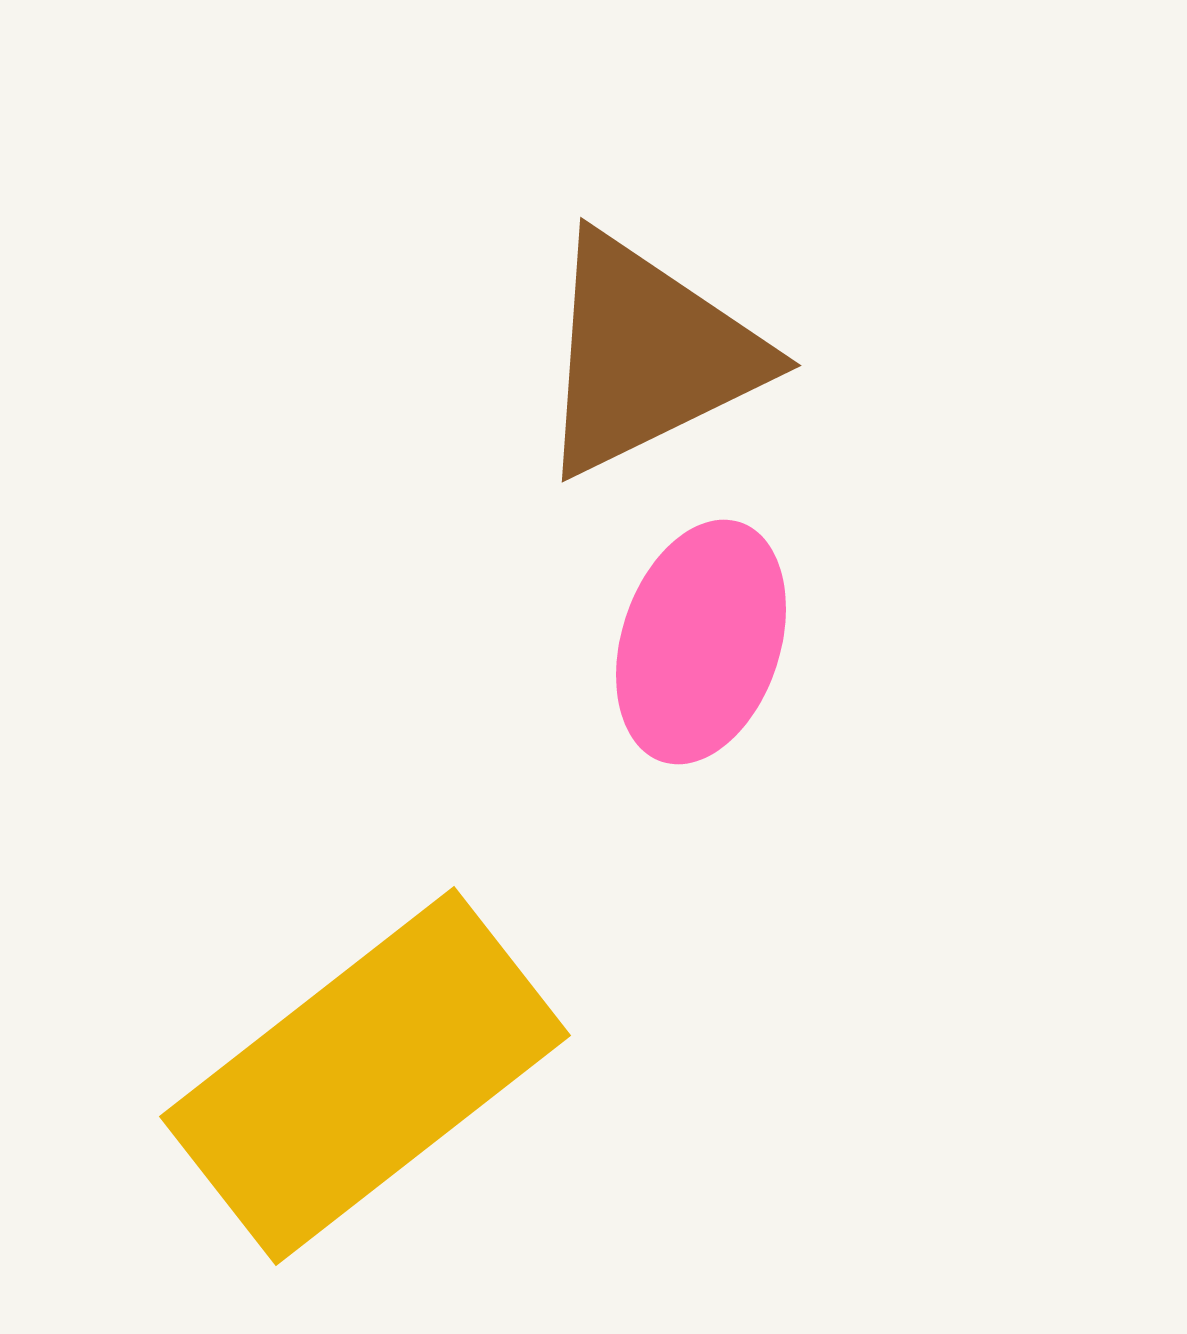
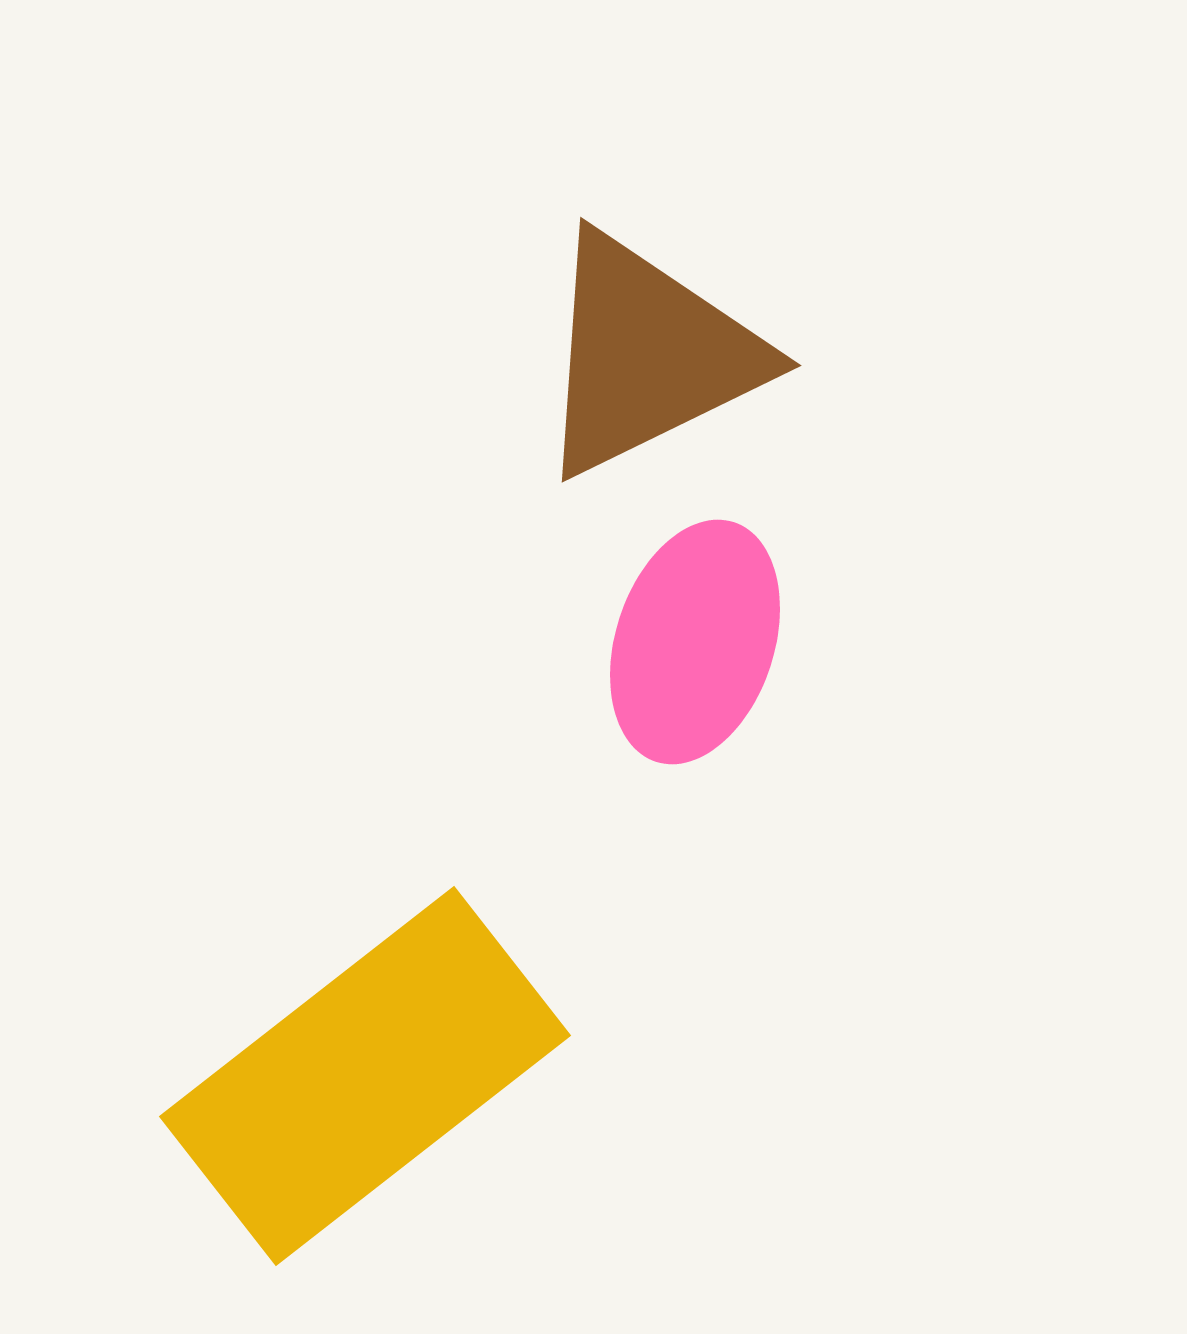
pink ellipse: moved 6 px left
